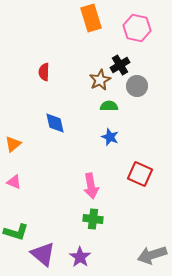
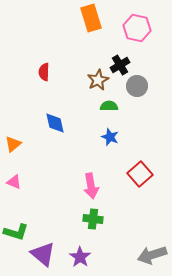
brown star: moved 2 px left
red square: rotated 25 degrees clockwise
